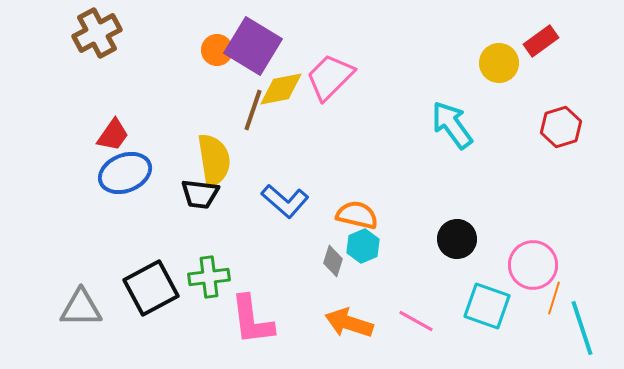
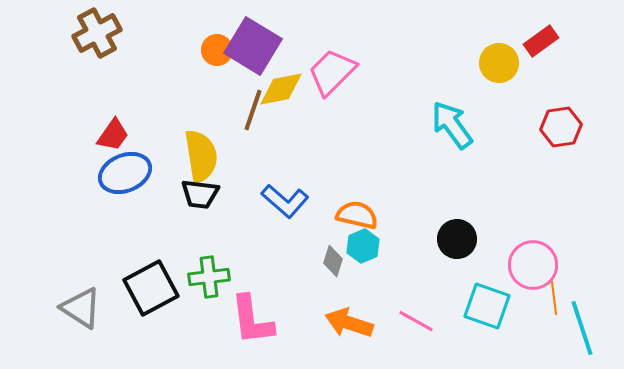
pink trapezoid: moved 2 px right, 5 px up
red hexagon: rotated 9 degrees clockwise
yellow semicircle: moved 13 px left, 4 px up
orange line: rotated 24 degrees counterclockwise
gray triangle: rotated 33 degrees clockwise
